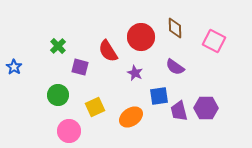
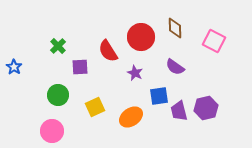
purple square: rotated 18 degrees counterclockwise
purple hexagon: rotated 15 degrees counterclockwise
pink circle: moved 17 px left
